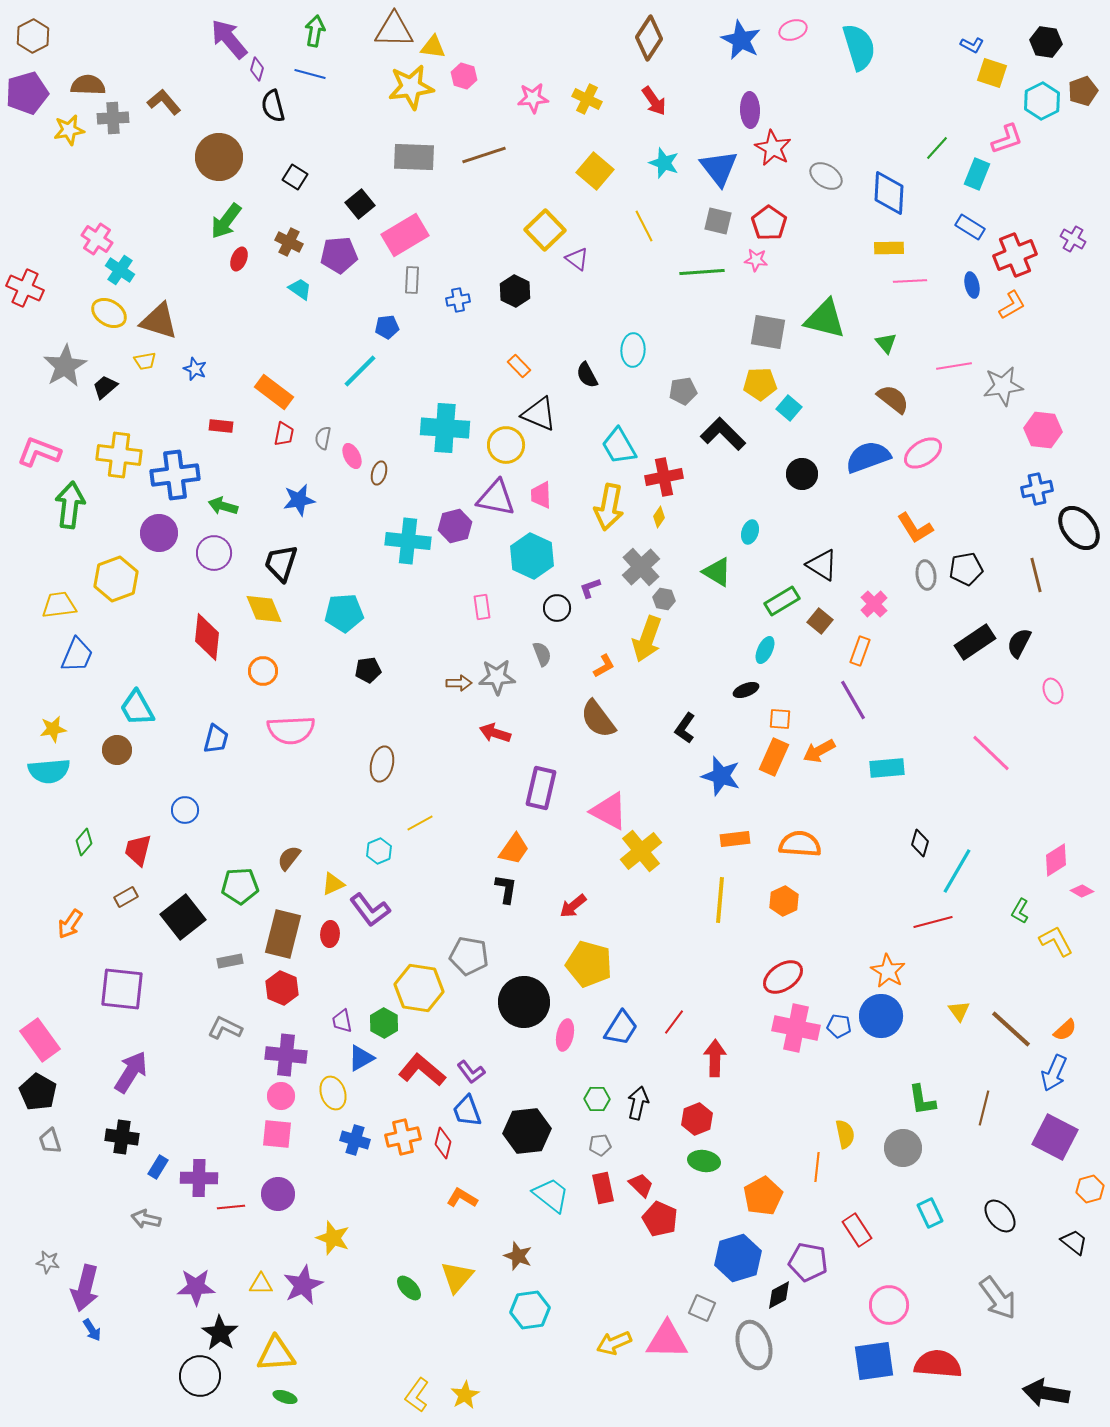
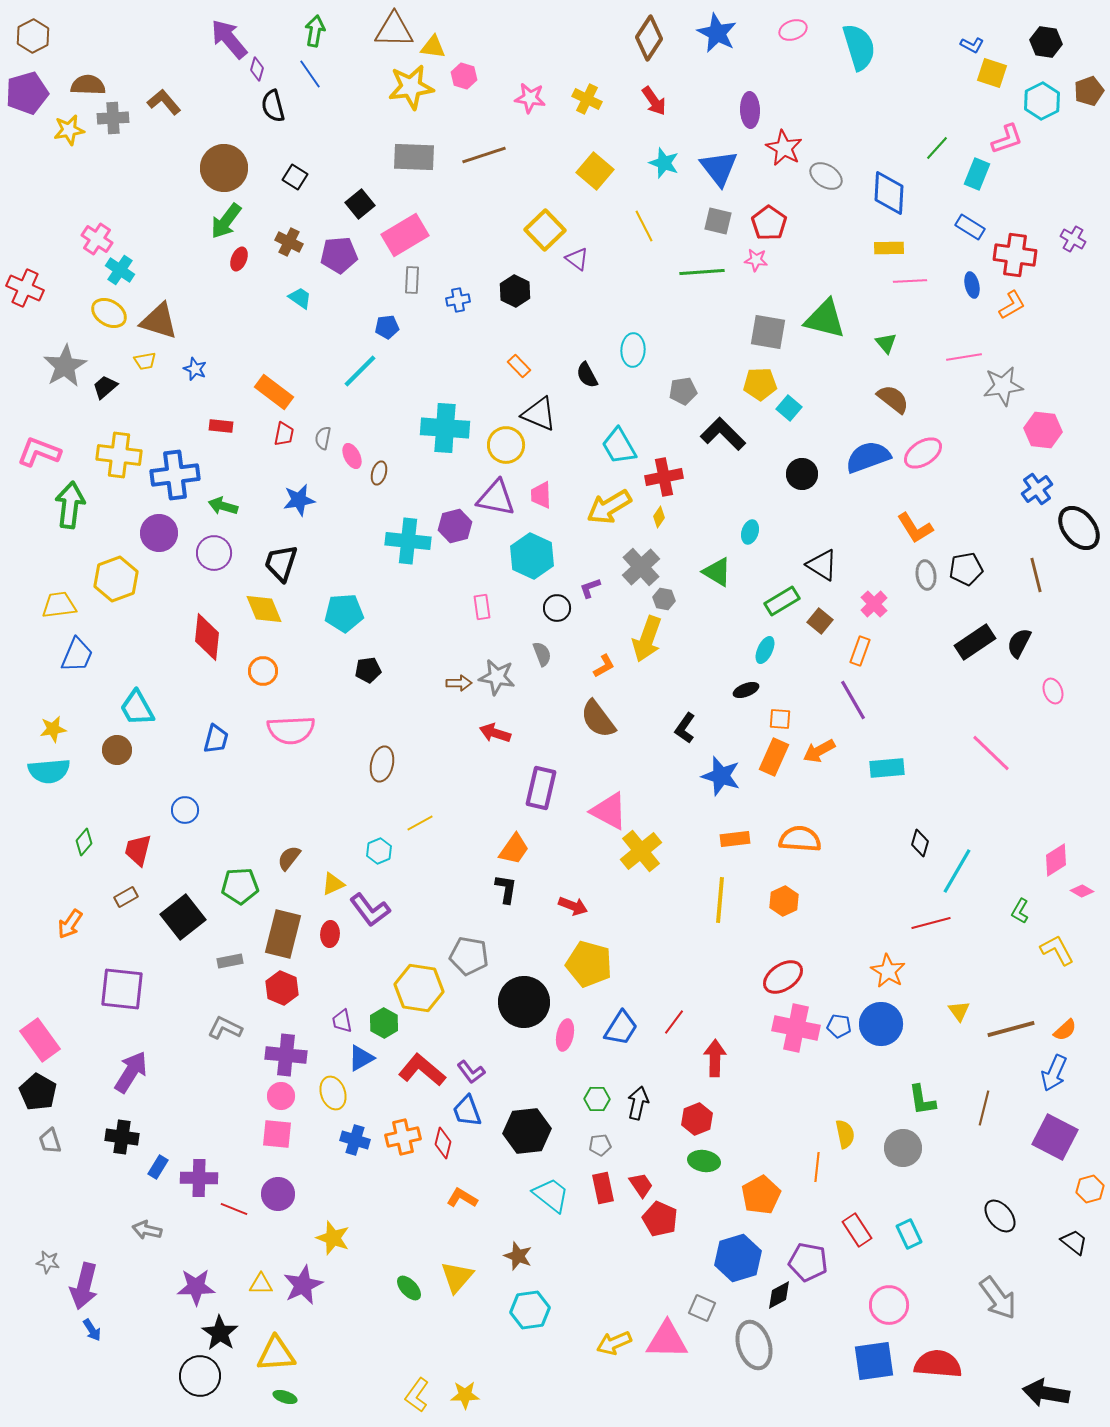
blue star at (741, 40): moved 24 px left, 7 px up
blue line at (310, 74): rotated 40 degrees clockwise
brown pentagon at (1083, 91): moved 6 px right
pink star at (533, 98): moved 3 px left; rotated 12 degrees clockwise
red star at (773, 148): moved 11 px right
brown circle at (219, 157): moved 5 px right, 11 px down
red cross at (1015, 255): rotated 30 degrees clockwise
cyan trapezoid at (300, 289): moved 9 px down
pink line at (954, 366): moved 10 px right, 9 px up
blue cross at (1037, 489): rotated 24 degrees counterclockwise
yellow arrow at (609, 507): rotated 48 degrees clockwise
gray star at (497, 677): rotated 12 degrees clockwise
orange semicircle at (800, 844): moved 5 px up
red arrow at (573, 906): rotated 120 degrees counterclockwise
red line at (933, 922): moved 2 px left, 1 px down
yellow L-shape at (1056, 941): moved 1 px right, 9 px down
blue circle at (881, 1016): moved 8 px down
brown line at (1011, 1029): rotated 57 degrees counterclockwise
red trapezoid at (641, 1185): rotated 12 degrees clockwise
orange pentagon at (763, 1196): moved 2 px left, 1 px up
red line at (231, 1207): moved 3 px right, 2 px down; rotated 28 degrees clockwise
cyan rectangle at (930, 1213): moved 21 px left, 21 px down
gray arrow at (146, 1219): moved 1 px right, 11 px down
purple arrow at (85, 1288): moved 1 px left, 2 px up
yellow star at (465, 1395): rotated 28 degrees clockwise
